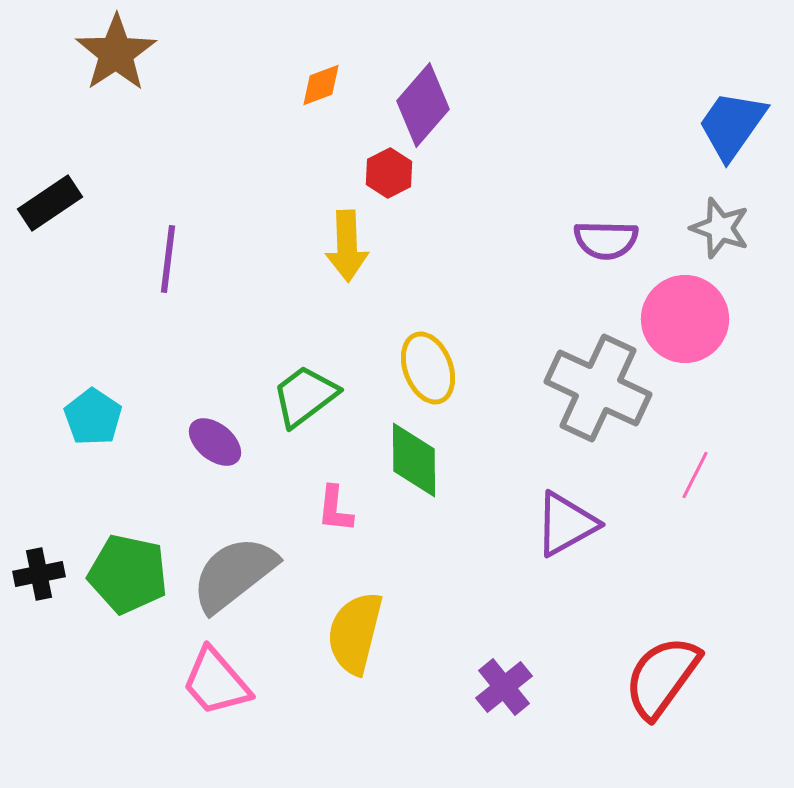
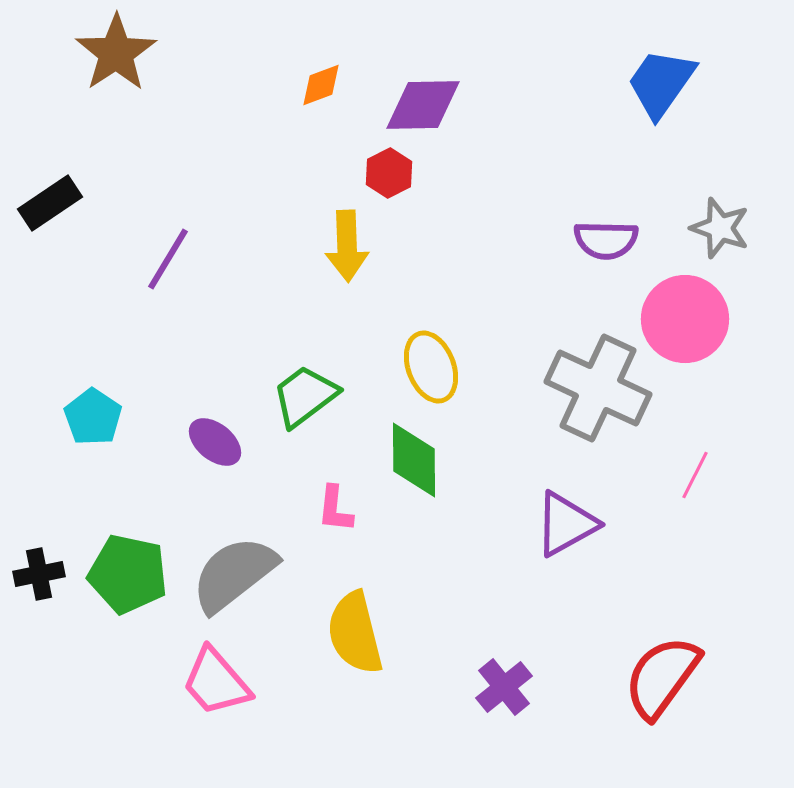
purple diamond: rotated 48 degrees clockwise
blue trapezoid: moved 71 px left, 42 px up
purple line: rotated 24 degrees clockwise
yellow ellipse: moved 3 px right, 1 px up
yellow semicircle: rotated 28 degrees counterclockwise
